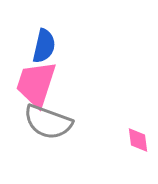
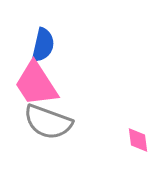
blue semicircle: moved 1 px left, 1 px up
pink trapezoid: rotated 51 degrees counterclockwise
